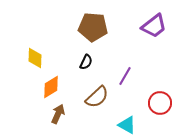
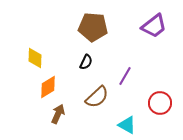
orange diamond: moved 3 px left
